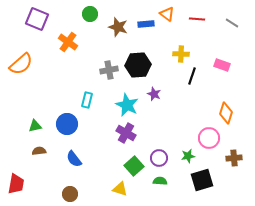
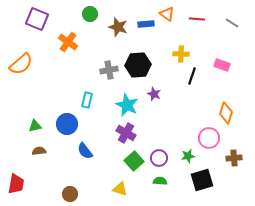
blue semicircle: moved 11 px right, 8 px up
green square: moved 5 px up
